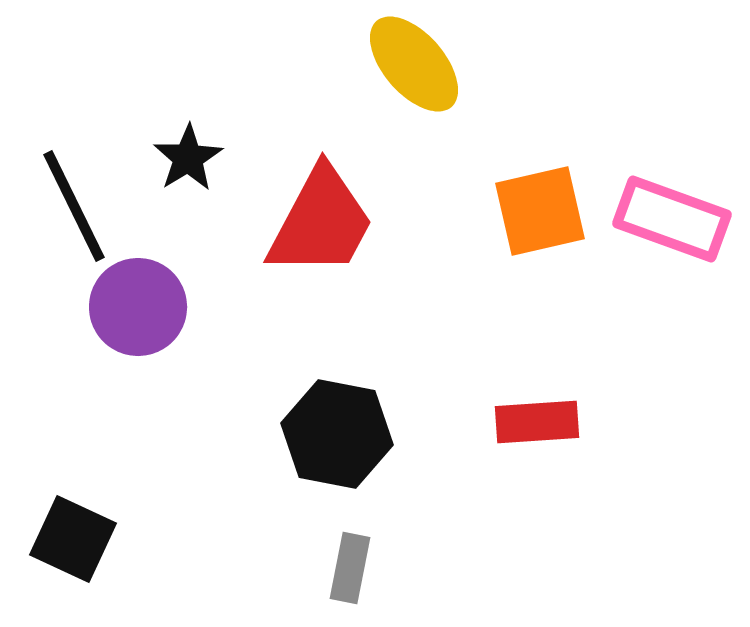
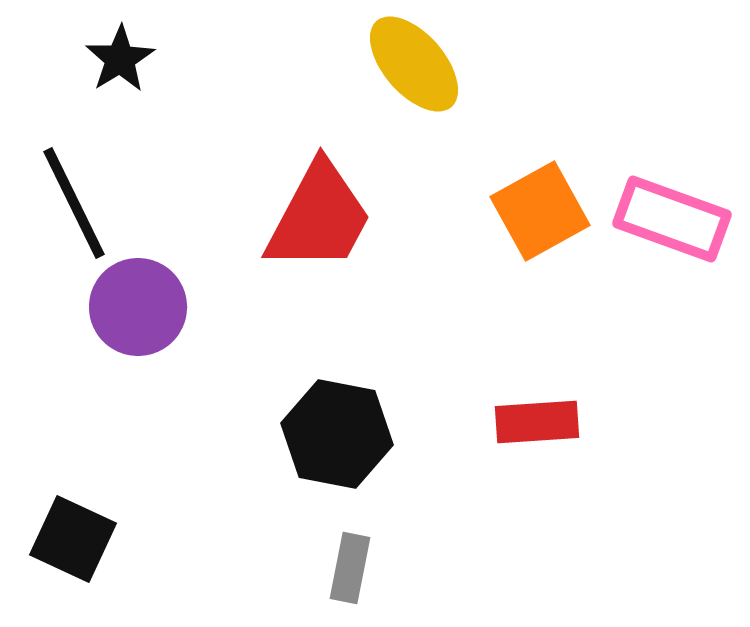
black star: moved 68 px left, 99 px up
black line: moved 3 px up
orange square: rotated 16 degrees counterclockwise
red trapezoid: moved 2 px left, 5 px up
